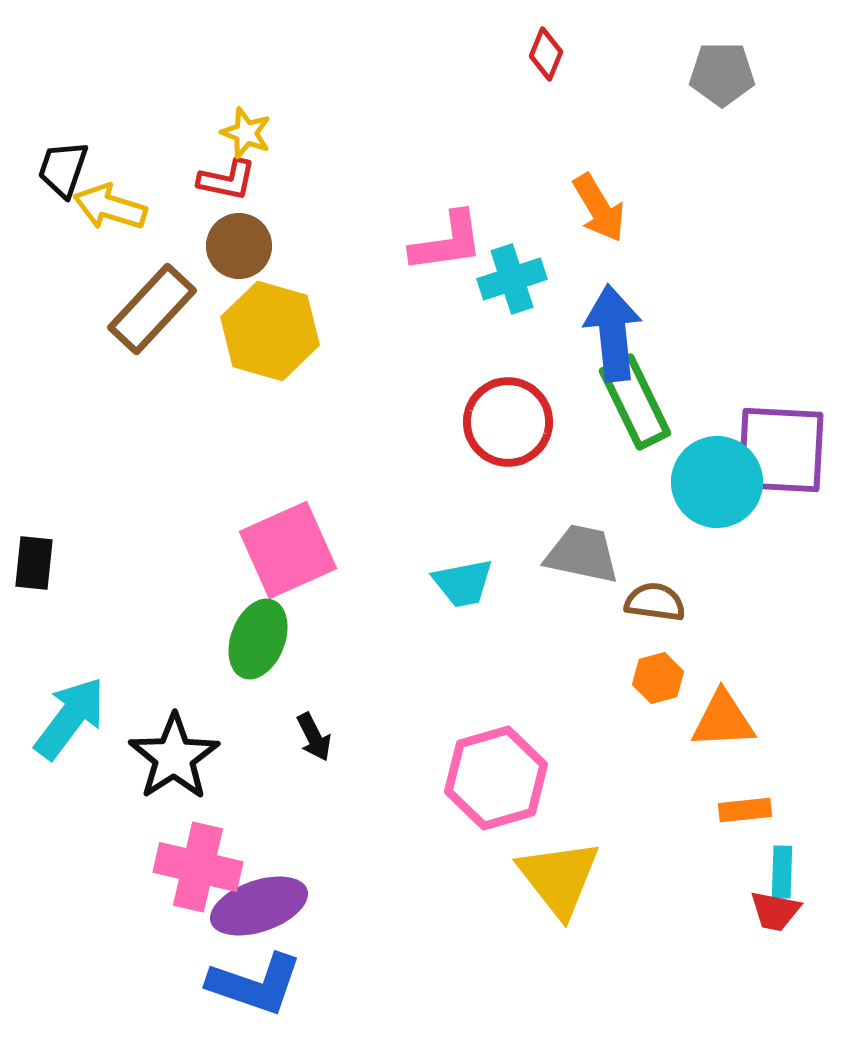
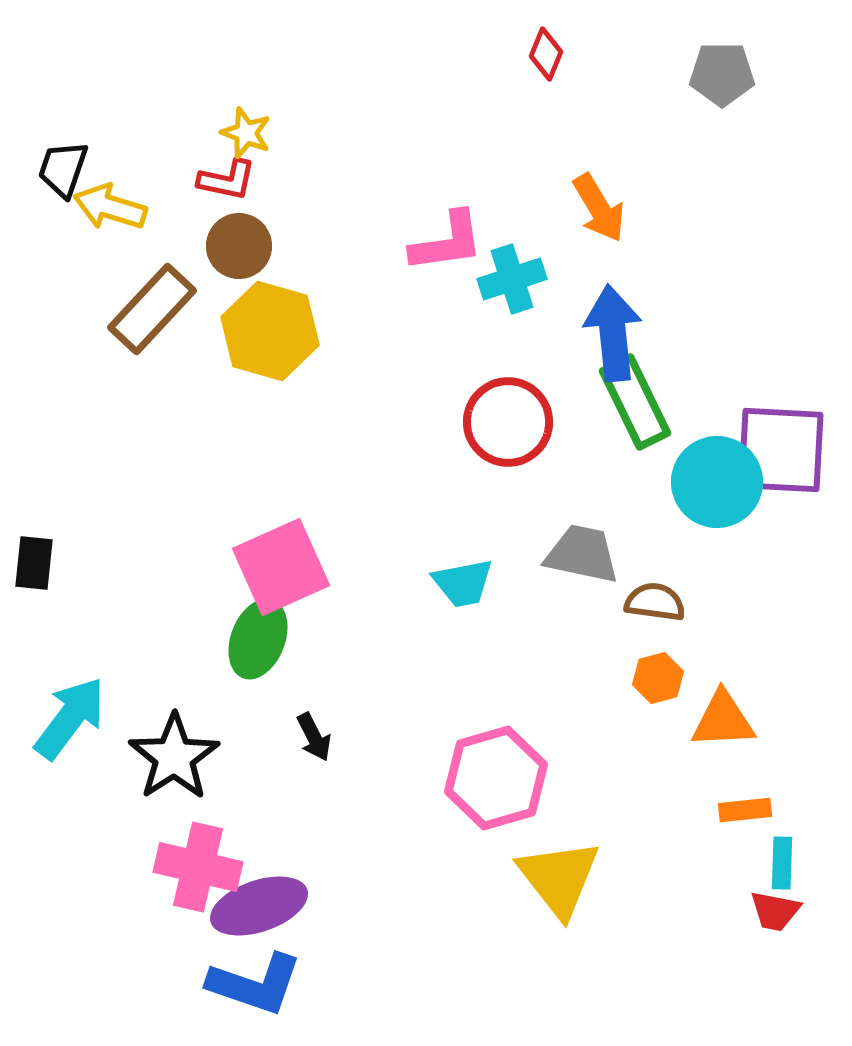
pink square: moved 7 px left, 17 px down
cyan rectangle: moved 9 px up
